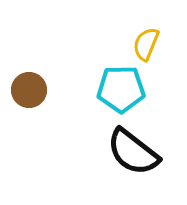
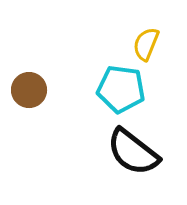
cyan pentagon: rotated 9 degrees clockwise
